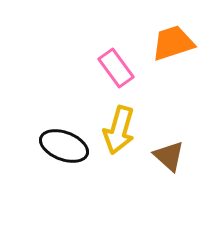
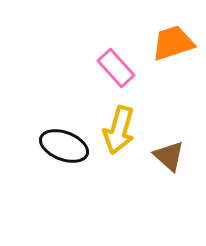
pink rectangle: rotated 6 degrees counterclockwise
